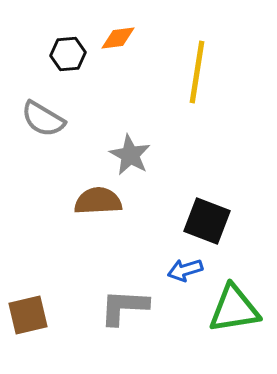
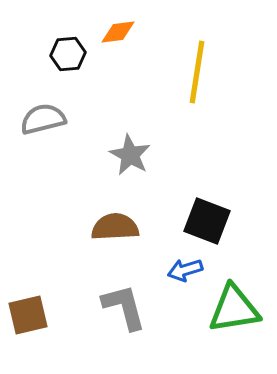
orange diamond: moved 6 px up
gray semicircle: rotated 135 degrees clockwise
brown semicircle: moved 17 px right, 26 px down
gray L-shape: rotated 72 degrees clockwise
